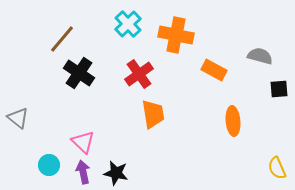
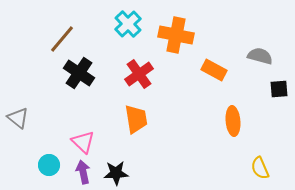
orange trapezoid: moved 17 px left, 5 px down
yellow semicircle: moved 17 px left
black star: rotated 15 degrees counterclockwise
